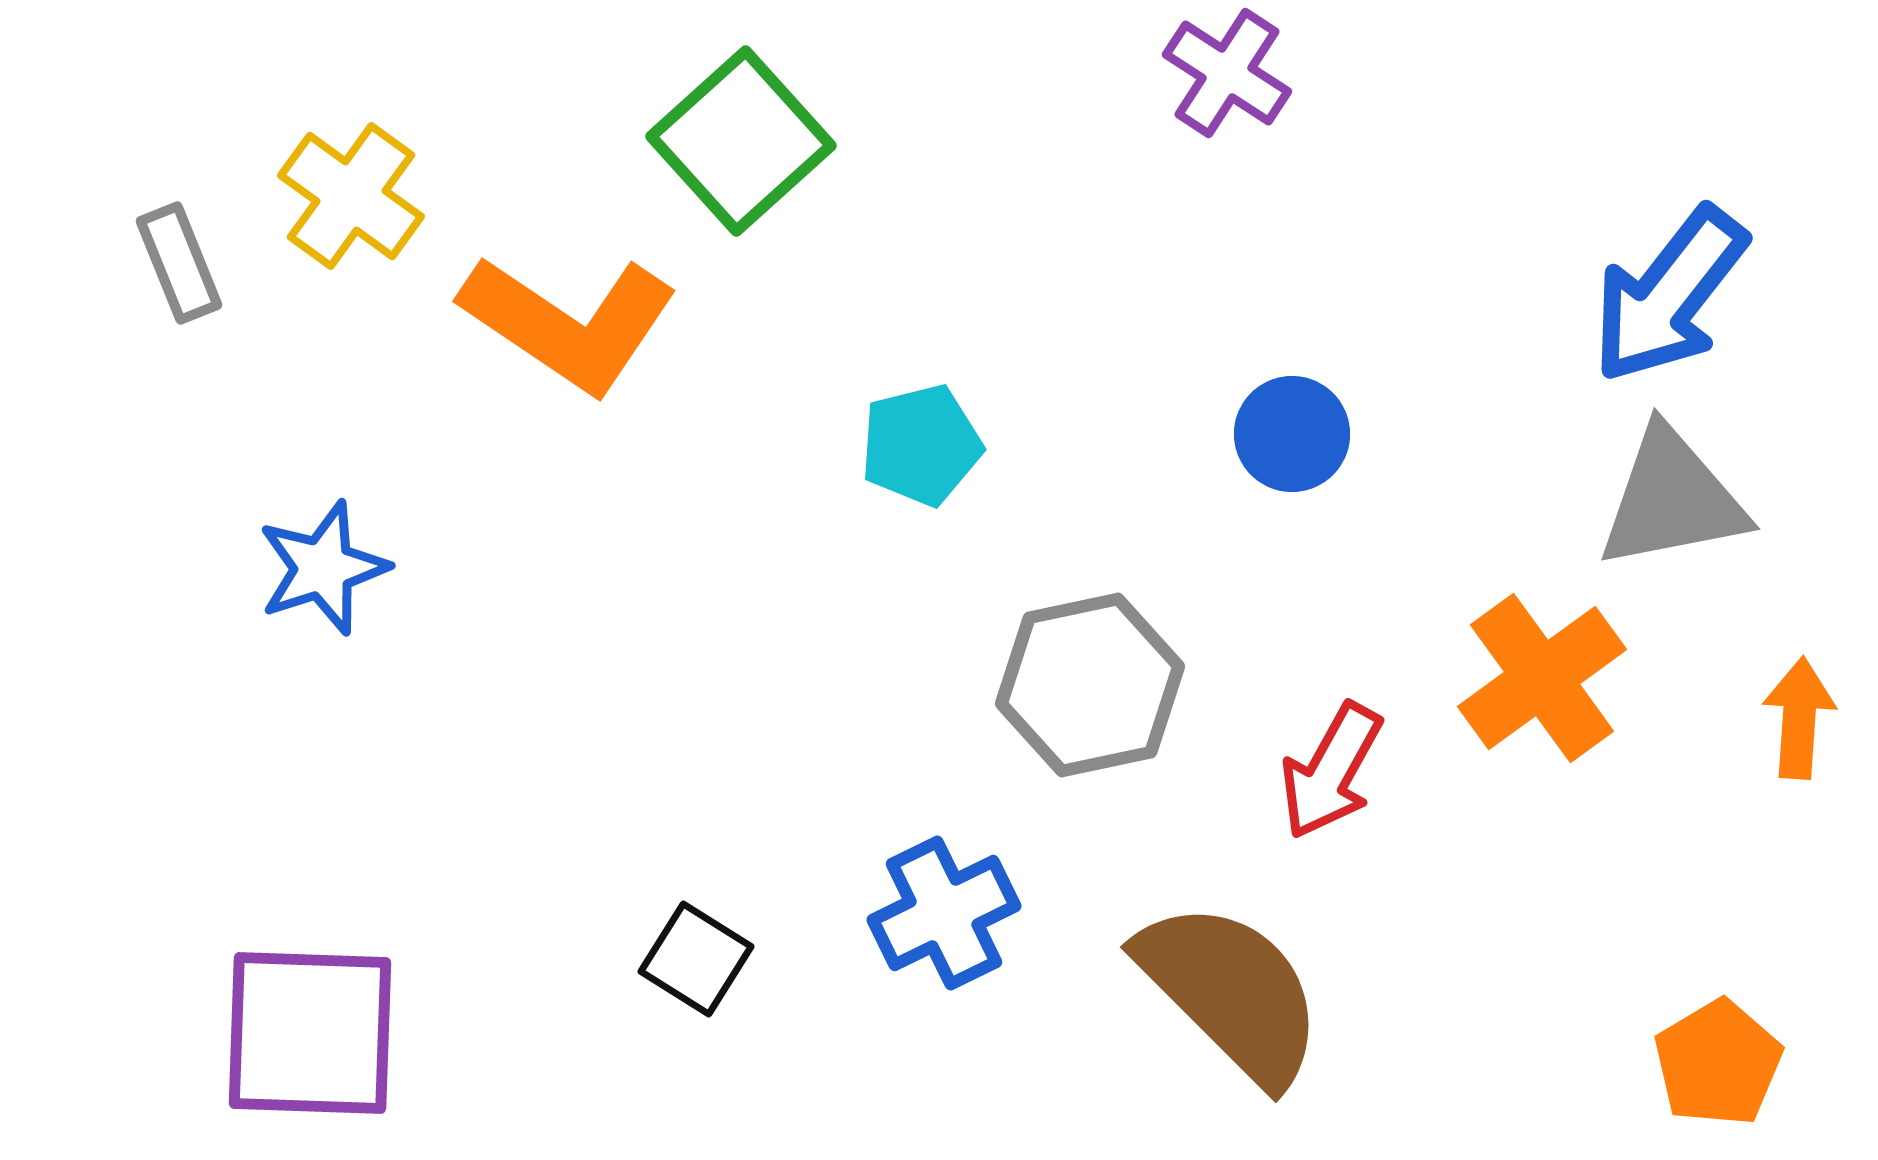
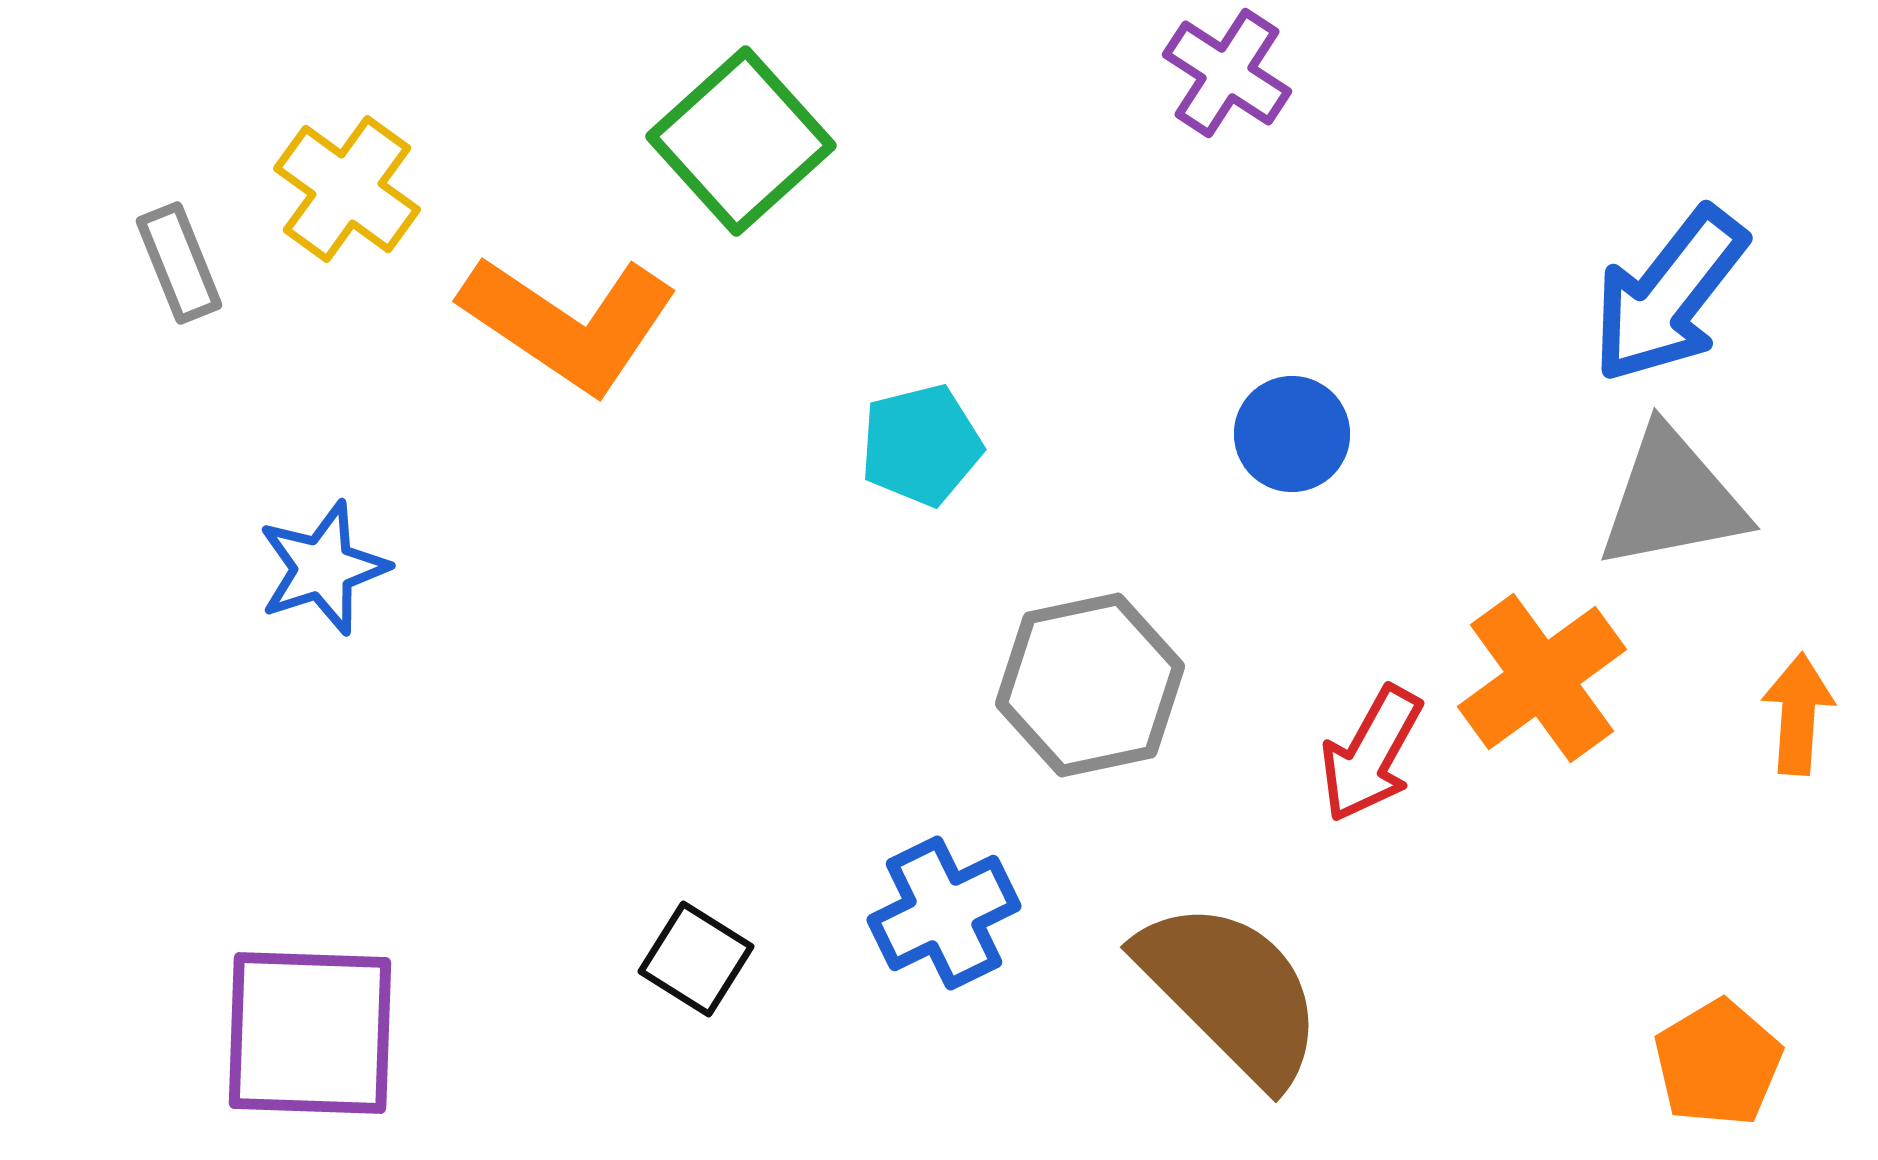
yellow cross: moved 4 px left, 7 px up
orange arrow: moved 1 px left, 4 px up
red arrow: moved 40 px right, 17 px up
